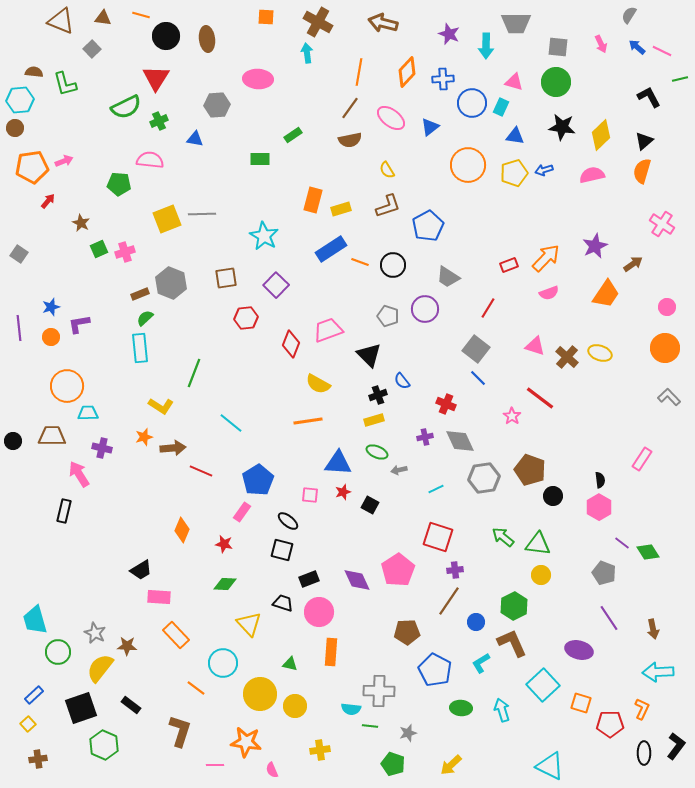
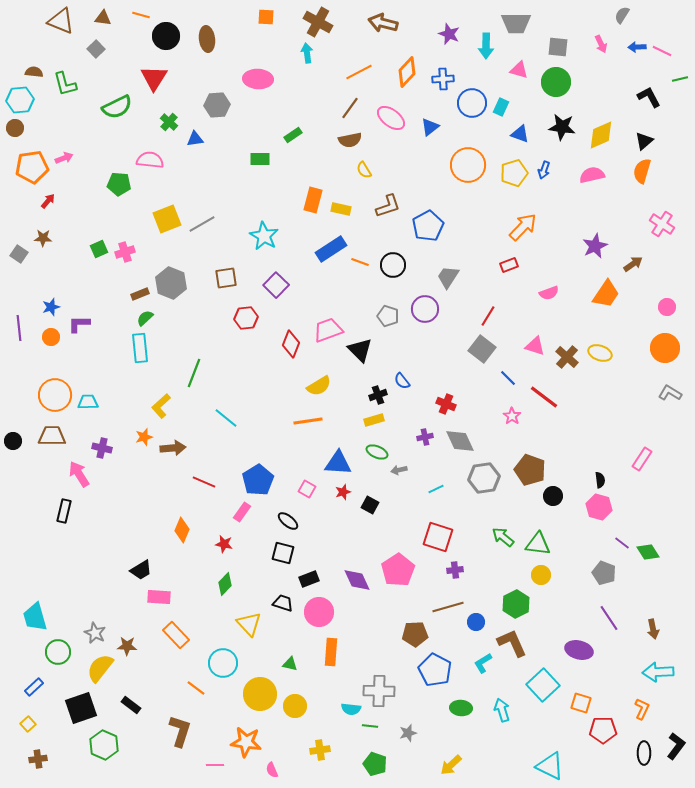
gray semicircle at (629, 15): moved 7 px left
blue arrow at (637, 47): rotated 42 degrees counterclockwise
gray square at (92, 49): moved 4 px right
orange line at (359, 72): rotated 52 degrees clockwise
red triangle at (156, 78): moved 2 px left
pink triangle at (514, 82): moved 5 px right, 12 px up
green semicircle at (126, 107): moved 9 px left
green cross at (159, 121): moved 10 px right, 1 px down; rotated 24 degrees counterclockwise
yellow diamond at (601, 135): rotated 20 degrees clockwise
blue triangle at (515, 136): moved 5 px right, 2 px up; rotated 12 degrees clockwise
blue triangle at (195, 139): rotated 18 degrees counterclockwise
pink arrow at (64, 161): moved 3 px up
yellow semicircle at (387, 170): moved 23 px left
blue arrow at (544, 170): rotated 54 degrees counterclockwise
yellow rectangle at (341, 209): rotated 30 degrees clockwise
gray line at (202, 214): moved 10 px down; rotated 28 degrees counterclockwise
brown star at (81, 223): moved 38 px left, 15 px down; rotated 24 degrees counterclockwise
orange arrow at (546, 258): moved 23 px left, 31 px up
gray trapezoid at (448, 277): rotated 90 degrees clockwise
red line at (488, 308): moved 8 px down
purple L-shape at (79, 324): rotated 10 degrees clockwise
gray square at (476, 349): moved 6 px right
black triangle at (369, 355): moved 9 px left, 5 px up
blue line at (478, 378): moved 30 px right
yellow semicircle at (318, 384): moved 1 px right, 2 px down; rotated 60 degrees counterclockwise
orange circle at (67, 386): moved 12 px left, 9 px down
gray L-shape at (669, 397): moved 1 px right, 4 px up; rotated 15 degrees counterclockwise
red line at (540, 398): moved 4 px right, 1 px up
yellow L-shape at (161, 406): rotated 105 degrees clockwise
cyan trapezoid at (88, 413): moved 11 px up
cyan line at (231, 423): moved 5 px left, 5 px up
red line at (201, 471): moved 3 px right, 11 px down
pink square at (310, 495): moved 3 px left, 6 px up; rotated 24 degrees clockwise
pink hexagon at (599, 507): rotated 15 degrees counterclockwise
black square at (282, 550): moved 1 px right, 3 px down
green diamond at (225, 584): rotated 50 degrees counterclockwise
brown line at (449, 601): moved 1 px left, 6 px down; rotated 40 degrees clockwise
green hexagon at (514, 606): moved 2 px right, 2 px up
cyan trapezoid at (35, 620): moved 3 px up
brown pentagon at (407, 632): moved 8 px right, 2 px down
cyan L-shape at (481, 663): moved 2 px right
blue rectangle at (34, 695): moved 8 px up
red pentagon at (610, 724): moved 7 px left, 6 px down
green pentagon at (393, 764): moved 18 px left
